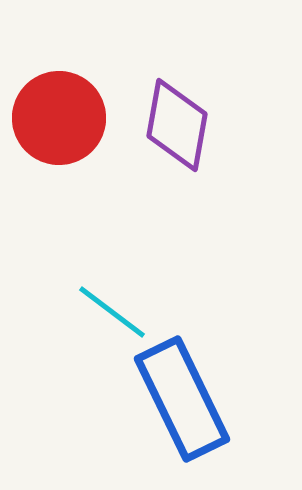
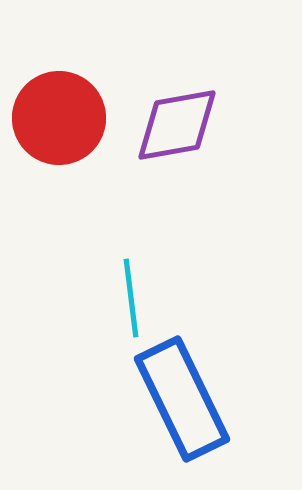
purple diamond: rotated 70 degrees clockwise
cyan line: moved 19 px right, 14 px up; rotated 46 degrees clockwise
